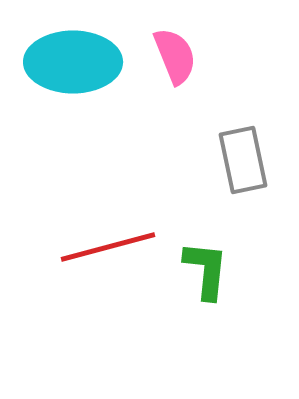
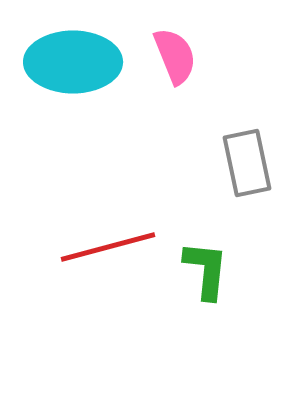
gray rectangle: moved 4 px right, 3 px down
